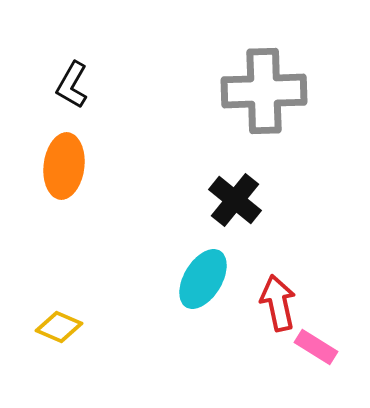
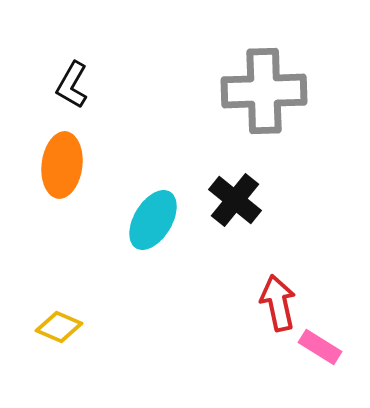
orange ellipse: moved 2 px left, 1 px up
cyan ellipse: moved 50 px left, 59 px up
pink rectangle: moved 4 px right
